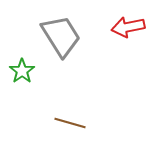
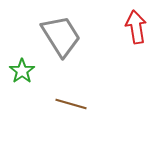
red arrow: moved 8 px right; rotated 92 degrees clockwise
brown line: moved 1 px right, 19 px up
